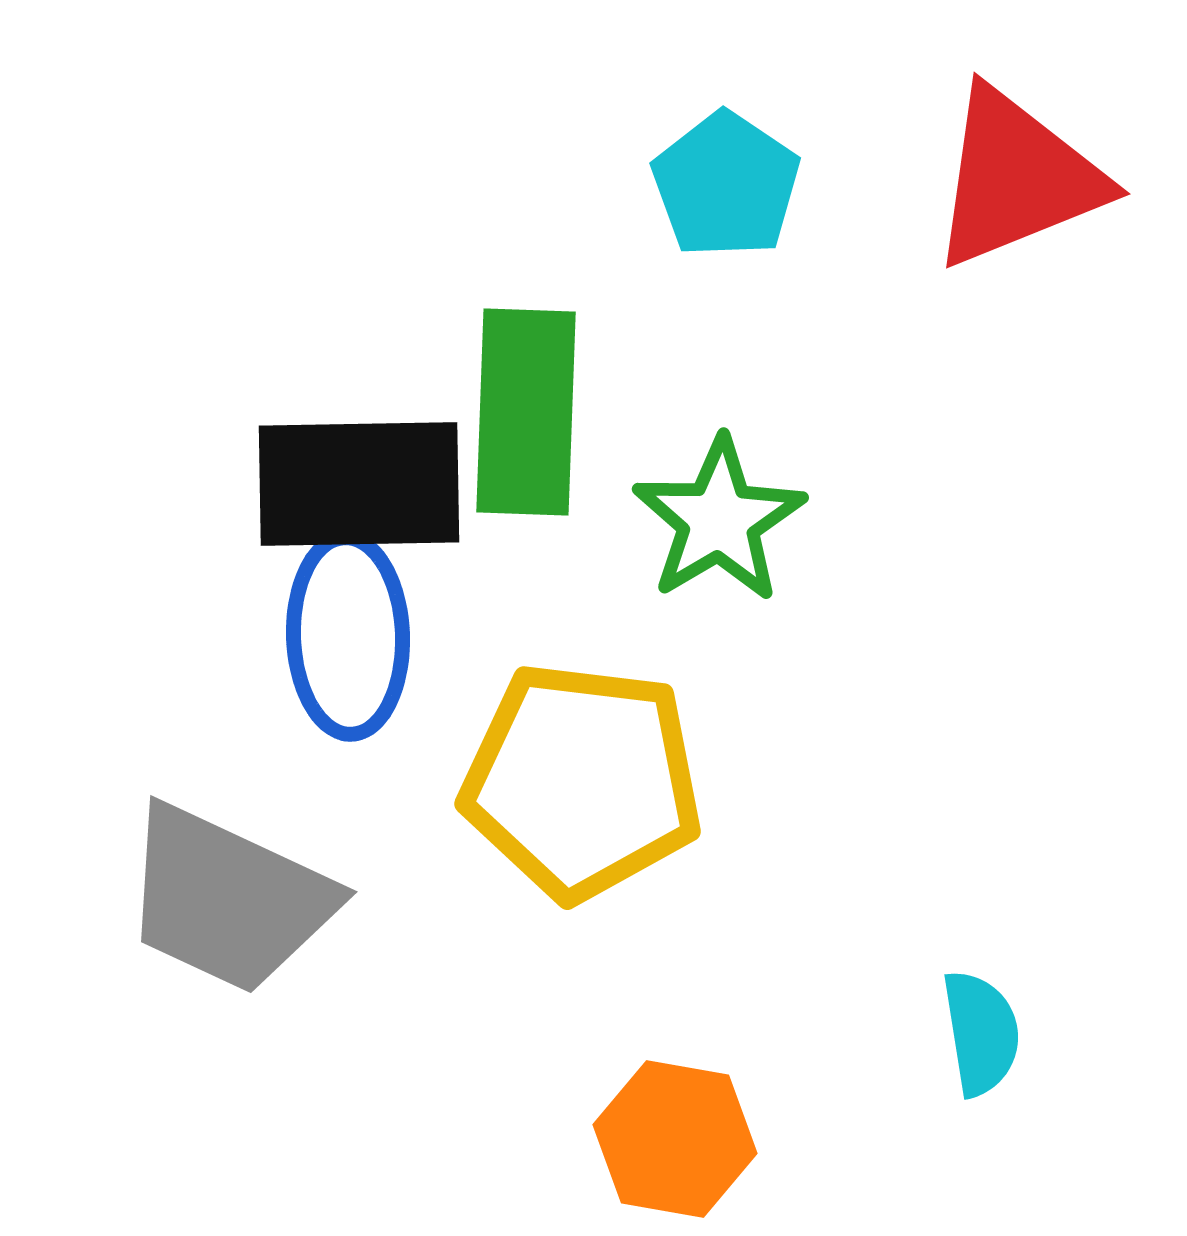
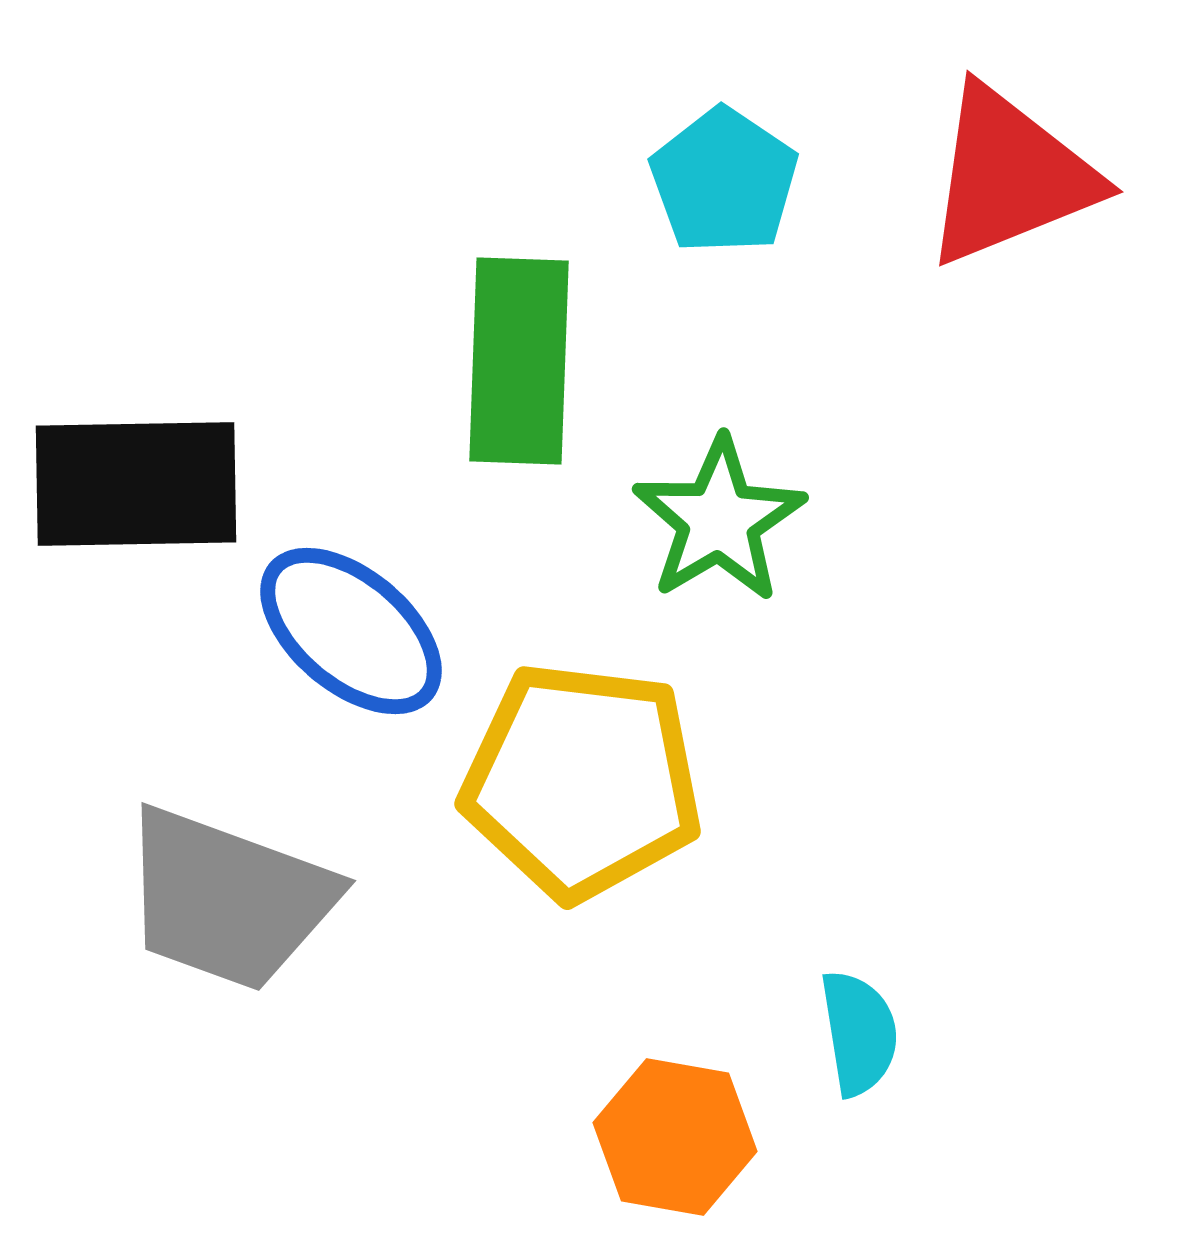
red triangle: moved 7 px left, 2 px up
cyan pentagon: moved 2 px left, 4 px up
green rectangle: moved 7 px left, 51 px up
black rectangle: moved 223 px left
blue ellipse: moved 3 px right, 5 px up; rotated 48 degrees counterclockwise
gray trapezoid: rotated 5 degrees counterclockwise
cyan semicircle: moved 122 px left
orange hexagon: moved 2 px up
